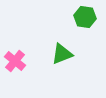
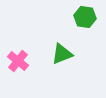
pink cross: moved 3 px right
